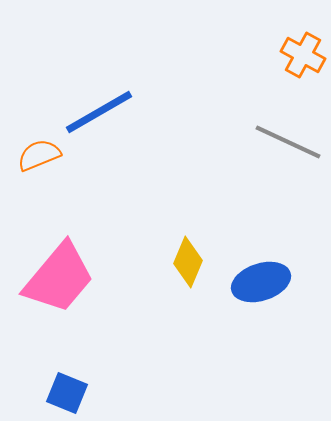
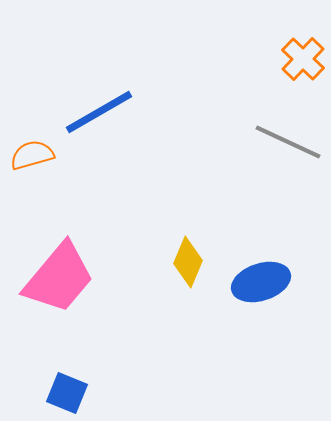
orange cross: moved 4 px down; rotated 15 degrees clockwise
orange semicircle: moved 7 px left; rotated 6 degrees clockwise
